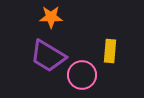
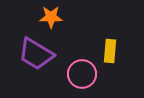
purple trapezoid: moved 12 px left, 2 px up
pink circle: moved 1 px up
